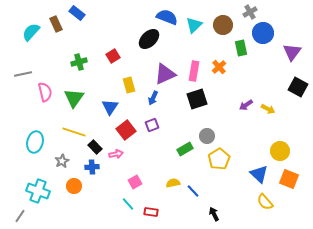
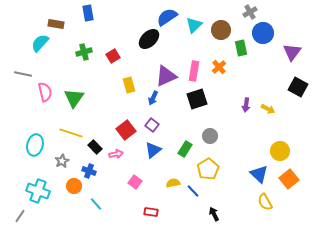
blue rectangle at (77, 13): moved 11 px right; rotated 42 degrees clockwise
blue semicircle at (167, 17): rotated 55 degrees counterclockwise
brown rectangle at (56, 24): rotated 56 degrees counterclockwise
brown circle at (223, 25): moved 2 px left, 5 px down
cyan semicircle at (31, 32): moved 9 px right, 11 px down
green cross at (79, 62): moved 5 px right, 10 px up
gray line at (23, 74): rotated 24 degrees clockwise
purple triangle at (165, 74): moved 1 px right, 2 px down
purple arrow at (246, 105): rotated 48 degrees counterclockwise
blue triangle at (110, 107): moved 43 px right, 43 px down; rotated 18 degrees clockwise
purple square at (152, 125): rotated 32 degrees counterclockwise
yellow line at (74, 132): moved 3 px left, 1 px down
gray circle at (207, 136): moved 3 px right
cyan ellipse at (35, 142): moved 3 px down
green rectangle at (185, 149): rotated 28 degrees counterclockwise
yellow pentagon at (219, 159): moved 11 px left, 10 px down
blue cross at (92, 167): moved 3 px left, 4 px down; rotated 24 degrees clockwise
orange square at (289, 179): rotated 30 degrees clockwise
pink square at (135, 182): rotated 24 degrees counterclockwise
yellow semicircle at (265, 202): rotated 12 degrees clockwise
cyan line at (128, 204): moved 32 px left
